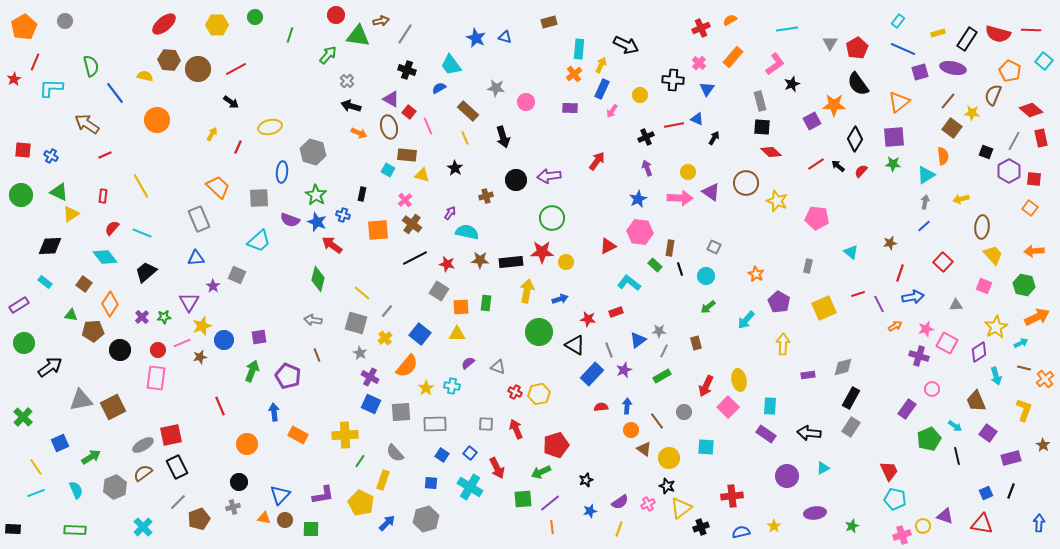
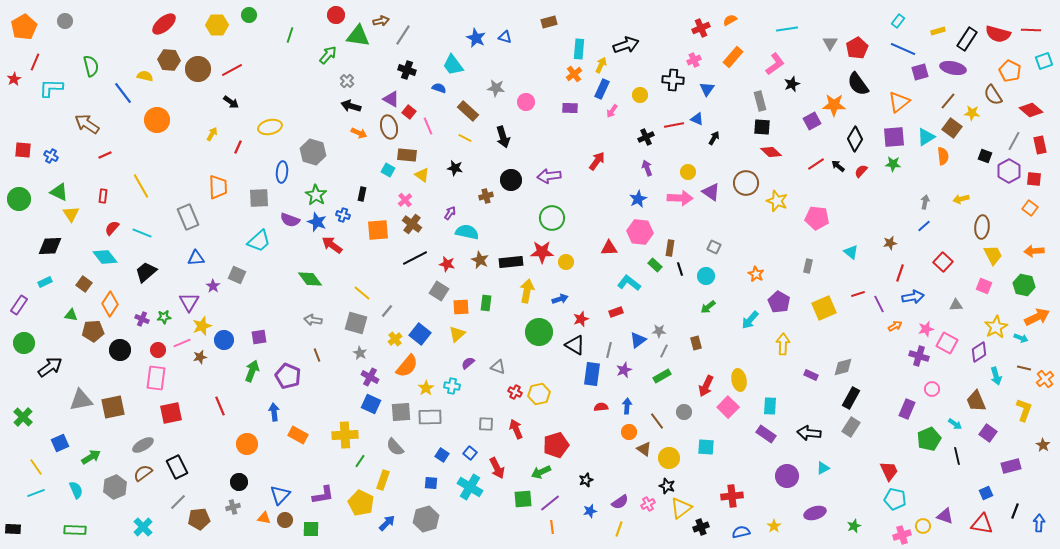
green circle at (255, 17): moved 6 px left, 2 px up
yellow rectangle at (938, 33): moved 2 px up
gray line at (405, 34): moved 2 px left, 1 px down
black arrow at (626, 45): rotated 45 degrees counterclockwise
cyan square at (1044, 61): rotated 30 degrees clockwise
pink cross at (699, 63): moved 5 px left, 3 px up; rotated 24 degrees clockwise
cyan trapezoid at (451, 65): moved 2 px right
red line at (236, 69): moved 4 px left, 1 px down
blue semicircle at (439, 88): rotated 48 degrees clockwise
blue line at (115, 93): moved 8 px right
brown semicircle at (993, 95): rotated 55 degrees counterclockwise
yellow line at (465, 138): rotated 40 degrees counterclockwise
red rectangle at (1041, 138): moved 1 px left, 7 px down
black square at (986, 152): moved 1 px left, 4 px down
black star at (455, 168): rotated 21 degrees counterclockwise
yellow triangle at (422, 175): rotated 21 degrees clockwise
cyan triangle at (926, 175): moved 38 px up
black circle at (516, 180): moved 5 px left
orange trapezoid at (218, 187): rotated 45 degrees clockwise
green circle at (21, 195): moved 2 px left, 4 px down
yellow triangle at (71, 214): rotated 30 degrees counterclockwise
gray rectangle at (199, 219): moved 11 px left, 2 px up
red triangle at (608, 246): moved 1 px right, 2 px down; rotated 24 degrees clockwise
yellow trapezoid at (993, 255): rotated 15 degrees clockwise
brown star at (480, 260): rotated 24 degrees clockwise
green diamond at (318, 279): moved 8 px left; rotated 50 degrees counterclockwise
cyan rectangle at (45, 282): rotated 64 degrees counterclockwise
purple rectangle at (19, 305): rotated 24 degrees counterclockwise
purple cross at (142, 317): moved 2 px down; rotated 24 degrees counterclockwise
red star at (588, 319): moved 7 px left; rotated 28 degrees counterclockwise
cyan arrow at (746, 320): moved 4 px right
yellow triangle at (457, 334): rotated 42 degrees counterclockwise
yellow cross at (385, 338): moved 10 px right, 1 px down
cyan arrow at (1021, 343): moved 5 px up; rotated 48 degrees clockwise
gray line at (609, 350): rotated 35 degrees clockwise
blue rectangle at (592, 374): rotated 35 degrees counterclockwise
purple rectangle at (808, 375): moved 3 px right; rotated 32 degrees clockwise
brown square at (113, 407): rotated 15 degrees clockwise
purple rectangle at (907, 409): rotated 12 degrees counterclockwise
gray rectangle at (435, 424): moved 5 px left, 7 px up
cyan arrow at (955, 426): moved 2 px up
orange circle at (631, 430): moved 2 px left, 2 px down
red square at (171, 435): moved 22 px up
gray semicircle at (395, 453): moved 6 px up
purple rectangle at (1011, 458): moved 8 px down
black line at (1011, 491): moved 4 px right, 20 px down
purple ellipse at (815, 513): rotated 10 degrees counterclockwise
brown pentagon at (199, 519): rotated 15 degrees clockwise
green star at (852, 526): moved 2 px right
